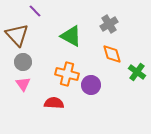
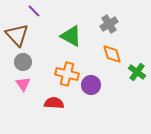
purple line: moved 1 px left
